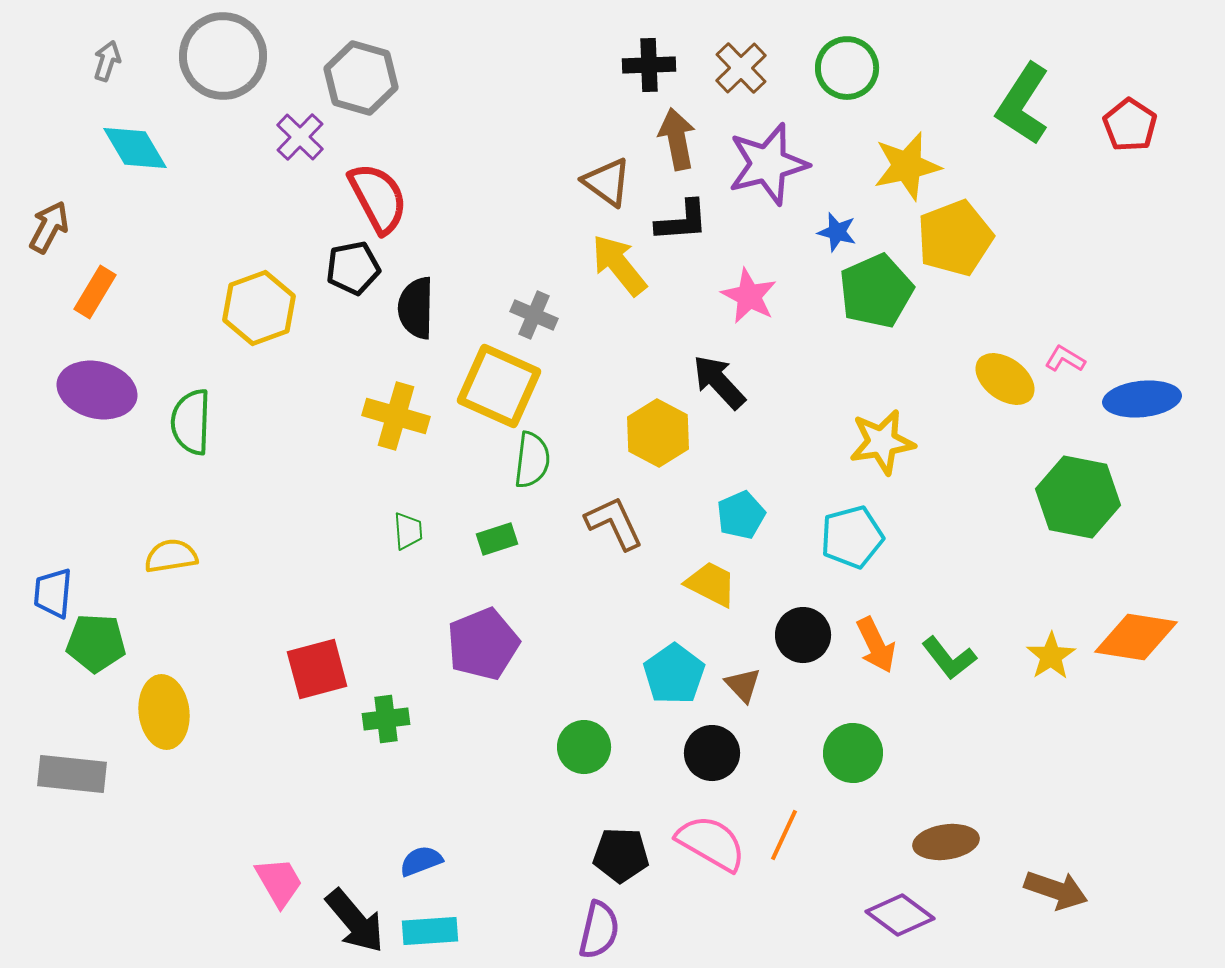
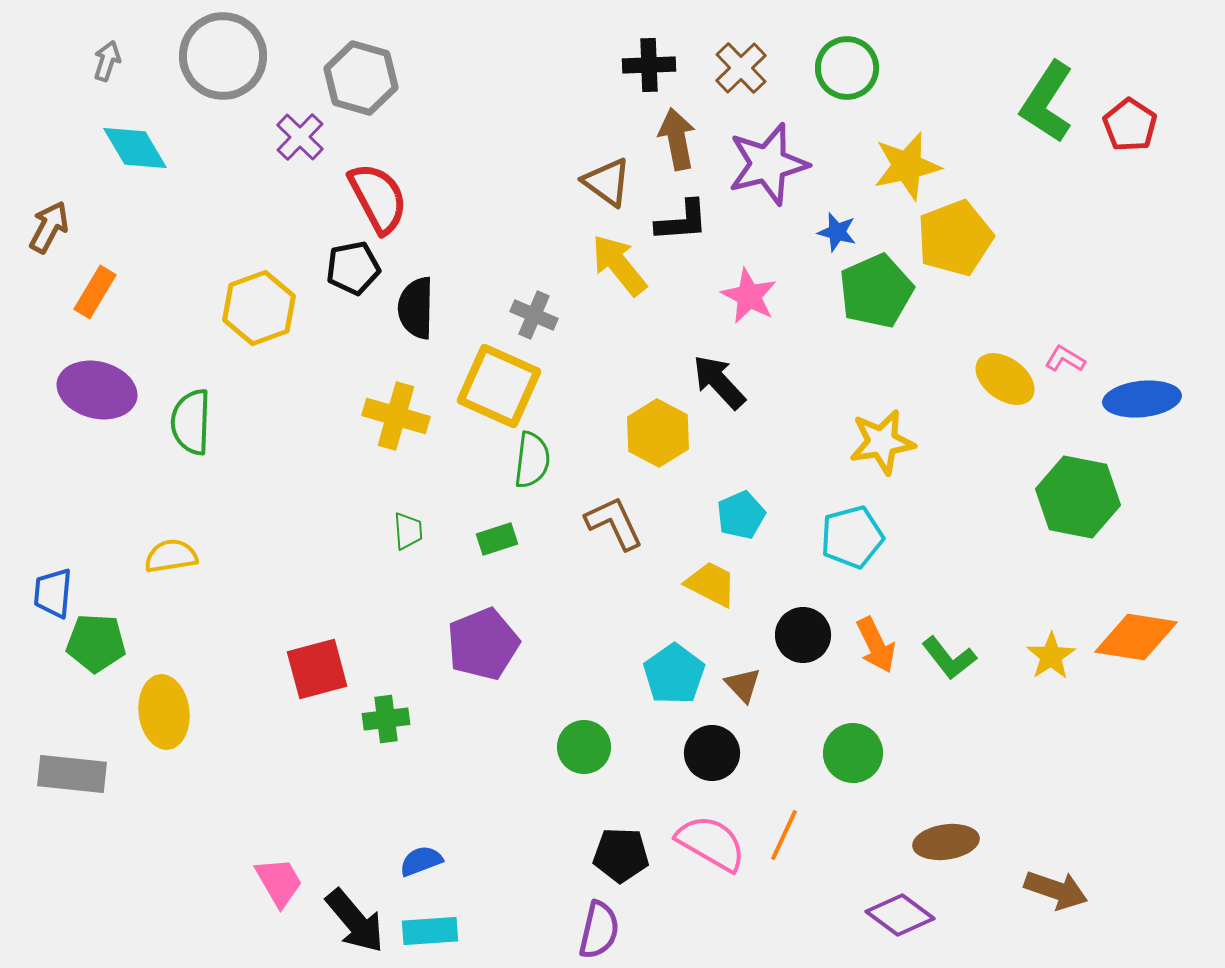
green L-shape at (1023, 104): moved 24 px right, 2 px up
